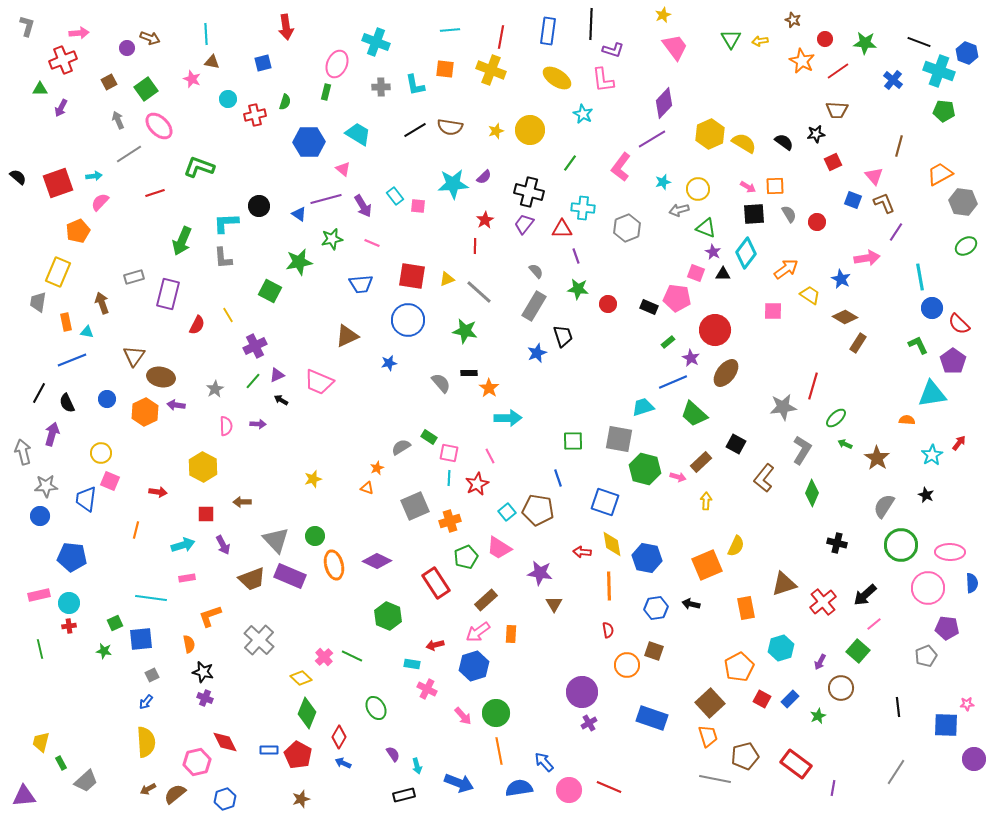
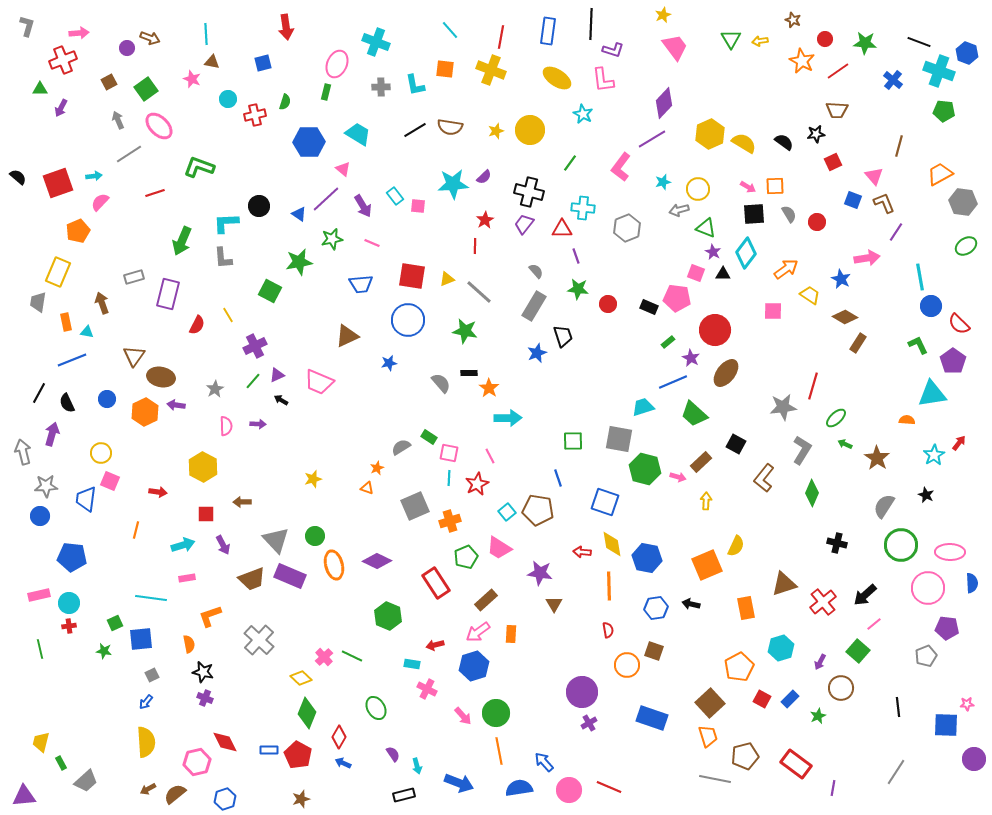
cyan line at (450, 30): rotated 54 degrees clockwise
purple line at (326, 199): rotated 28 degrees counterclockwise
blue circle at (932, 308): moved 1 px left, 2 px up
cyan star at (932, 455): moved 2 px right
